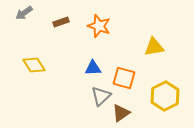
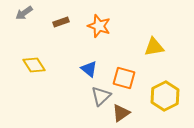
blue triangle: moved 4 px left, 1 px down; rotated 42 degrees clockwise
